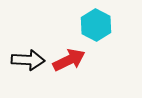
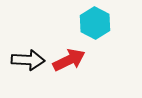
cyan hexagon: moved 1 px left, 2 px up
